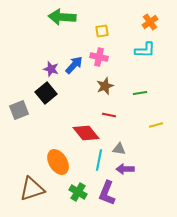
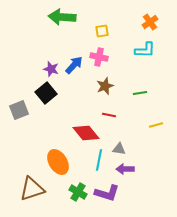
purple L-shape: rotated 95 degrees counterclockwise
